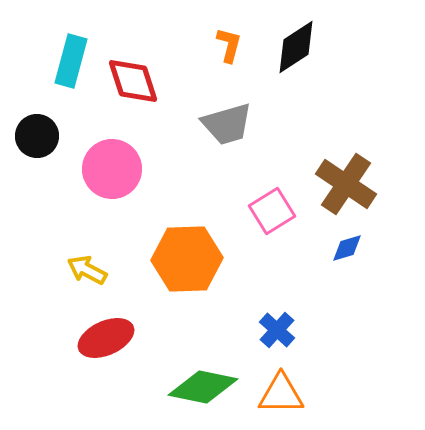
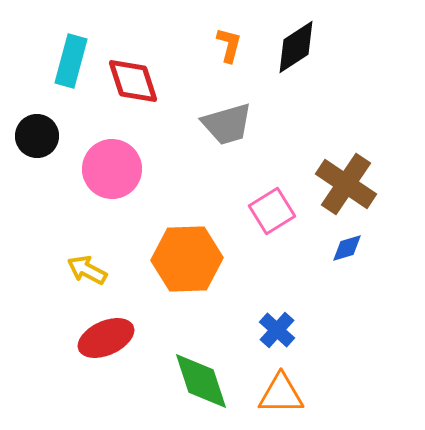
green diamond: moved 2 px left, 6 px up; rotated 60 degrees clockwise
